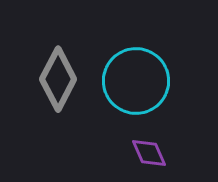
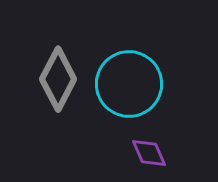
cyan circle: moved 7 px left, 3 px down
